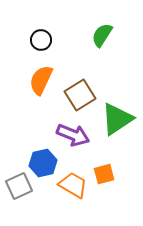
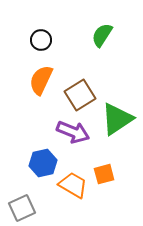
purple arrow: moved 3 px up
gray square: moved 3 px right, 22 px down
